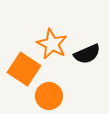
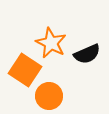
orange star: moved 1 px left, 1 px up
orange square: moved 1 px right, 1 px down
